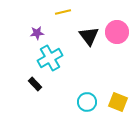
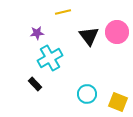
cyan circle: moved 8 px up
